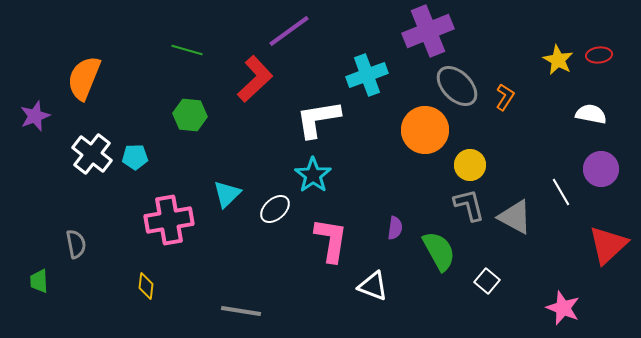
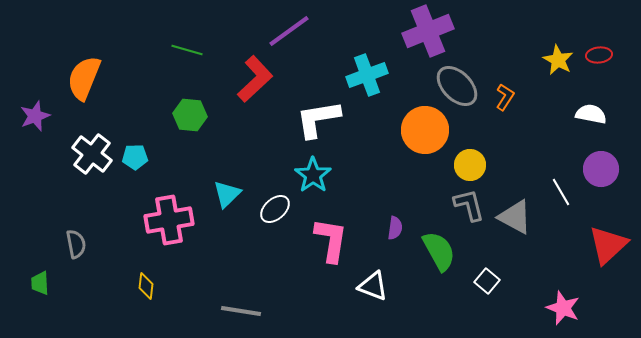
green trapezoid: moved 1 px right, 2 px down
